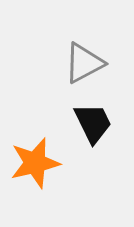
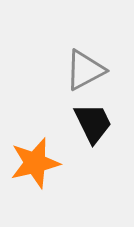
gray triangle: moved 1 px right, 7 px down
